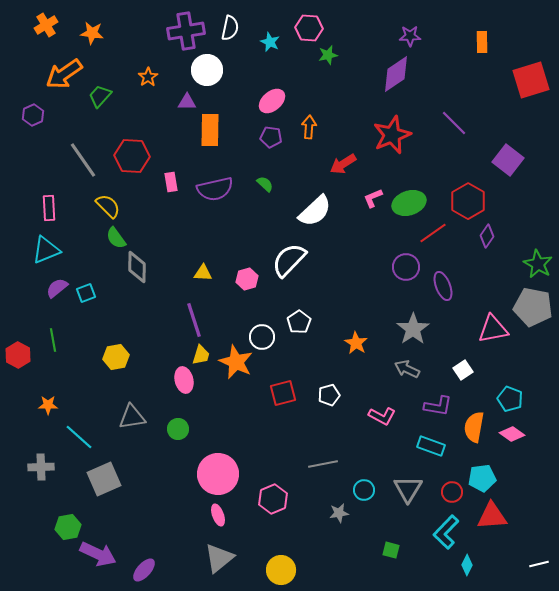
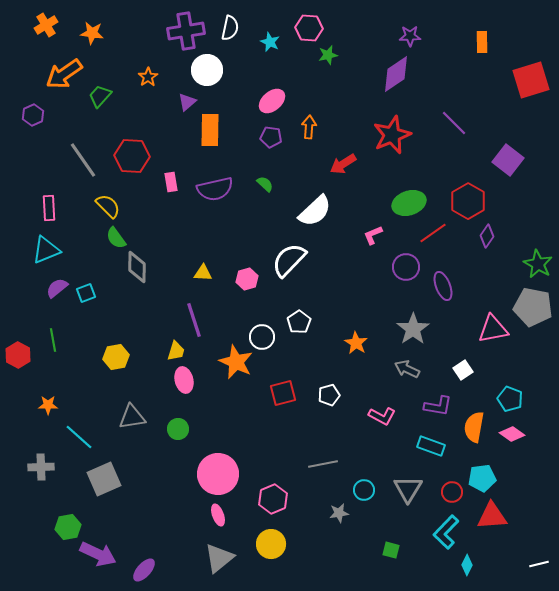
purple triangle at (187, 102): rotated 42 degrees counterclockwise
pink L-shape at (373, 198): moved 37 px down
yellow trapezoid at (201, 355): moved 25 px left, 4 px up
yellow circle at (281, 570): moved 10 px left, 26 px up
